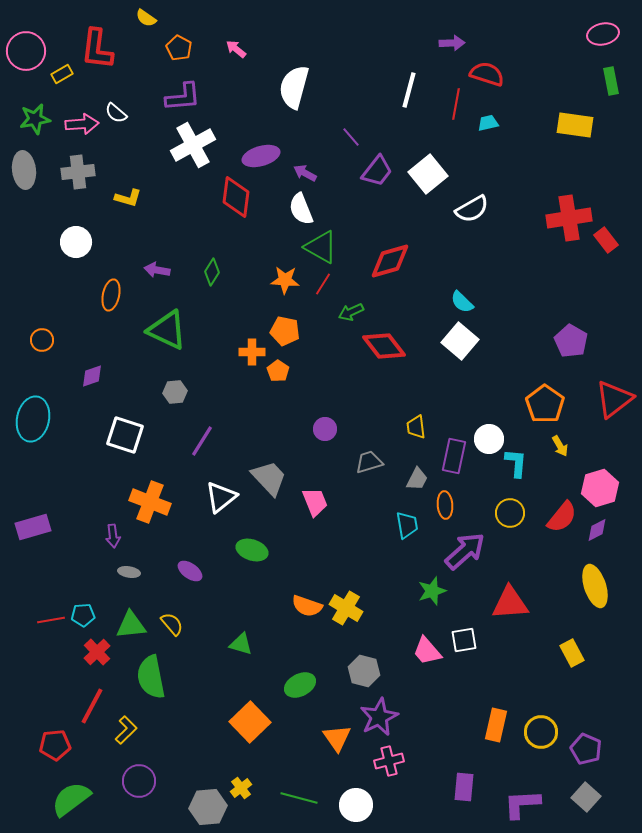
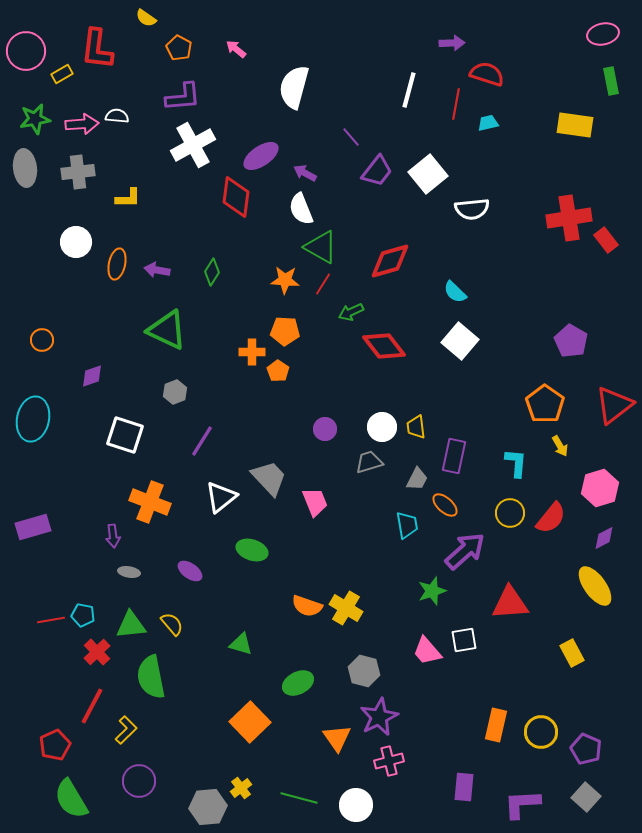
white semicircle at (116, 113): moved 1 px right, 3 px down; rotated 145 degrees clockwise
purple ellipse at (261, 156): rotated 18 degrees counterclockwise
gray ellipse at (24, 170): moved 1 px right, 2 px up
yellow L-shape at (128, 198): rotated 16 degrees counterclockwise
white semicircle at (472, 209): rotated 24 degrees clockwise
orange ellipse at (111, 295): moved 6 px right, 31 px up
cyan semicircle at (462, 302): moved 7 px left, 10 px up
orange pentagon at (285, 331): rotated 8 degrees counterclockwise
gray hexagon at (175, 392): rotated 15 degrees counterclockwise
red triangle at (614, 399): moved 6 px down
white circle at (489, 439): moved 107 px left, 12 px up
orange ellipse at (445, 505): rotated 44 degrees counterclockwise
red semicircle at (562, 517): moved 11 px left, 1 px down
purple diamond at (597, 530): moved 7 px right, 8 px down
yellow ellipse at (595, 586): rotated 18 degrees counterclockwise
cyan pentagon at (83, 615): rotated 15 degrees clockwise
green ellipse at (300, 685): moved 2 px left, 2 px up
red pentagon at (55, 745): rotated 20 degrees counterclockwise
green semicircle at (71, 799): rotated 84 degrees counterclockwise
